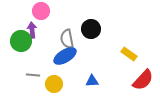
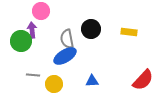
yellow rectangle: moved 22 px up; rotated 28 degrees counterclockwise
